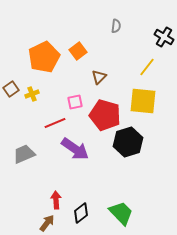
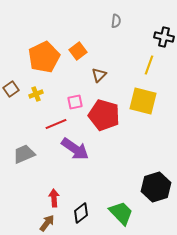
gray semicircle: moved 5 px up
black cross: rotated 18 degrees counterclockwise
yellow line: moved 2 px right, 2 px up; rotated 18 degrees counterclockwise
brown triangle: moved 2 px up
yellow cross: moved 4 px right
yellow square: rotated 8 degrees clockwise
red pentagon: moved 1 px left
red line: moved 1 px right, 1 px down
black hexagon: moved 28 px right, 45 px down
red arrow: moved 2 px left, 2 px up
